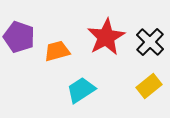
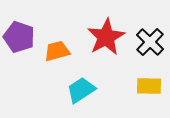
yellow rectangle: rotated 40 degrees clockwise
